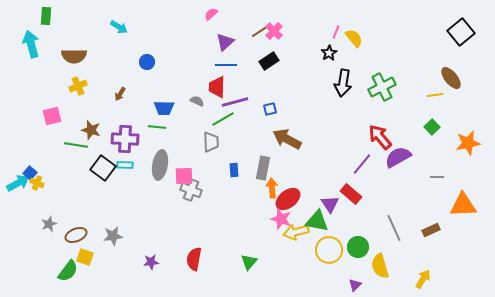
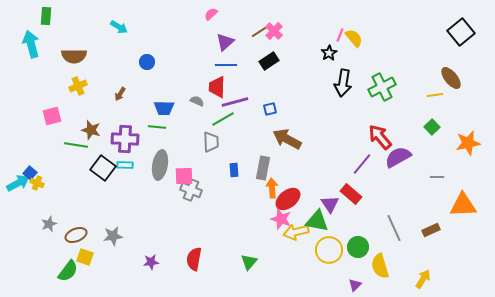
pink line at (336, 32): moved 4 px right, 3 px down
